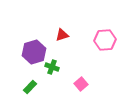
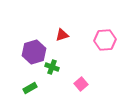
green rectangle: moved 1 px down; rotated 16 degrees clockwise
